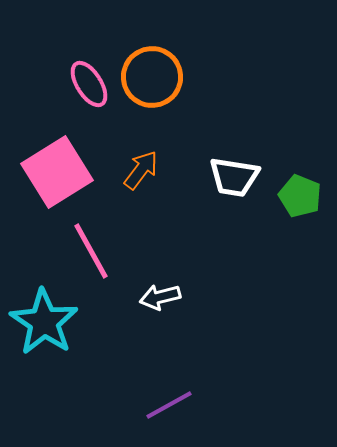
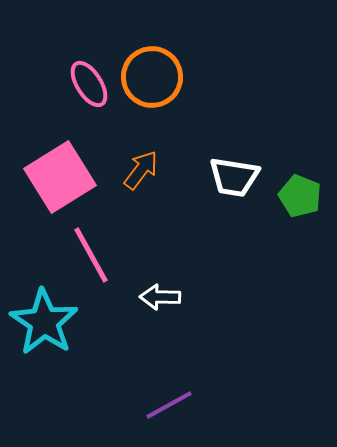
pink square: moved 3 px right, 5 px down
pink line: moved 4 px down
white arrow: rotated 15 degrees clockwise
